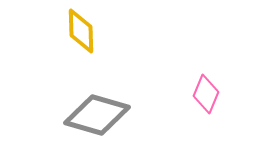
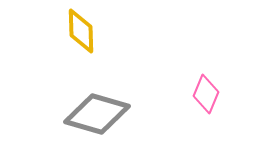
gray diamond: moved 1 px up
